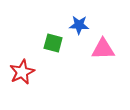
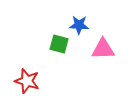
green square: moved 6 px right, 1 px down
red star: moved 5 px right, 9 px down; rotated 30 degrees counterclockwise
